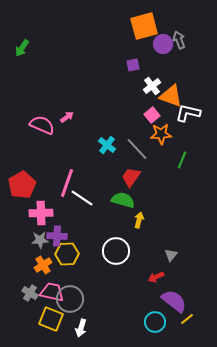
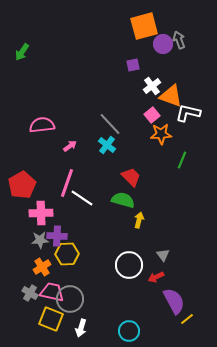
green arrow: moved 4 px down
pink arrow: moved 3 px right, 29 px down
pink semicircle: rotated 30 degrees counterclockwise
gray line: moved 27 px left, 25 px up
red trapezoid: rotated 100 degrees clockwise
white circle: moved 13 px right, 14 px down
gray triangle: moved 8 px left; rotated 16 degrees counterclockwise
orange cross: moved 1 px left, 2 px down
purple semicircle: rotated 24 degrees clockwise
cyan circle: moved 26 px left, 9 px down
